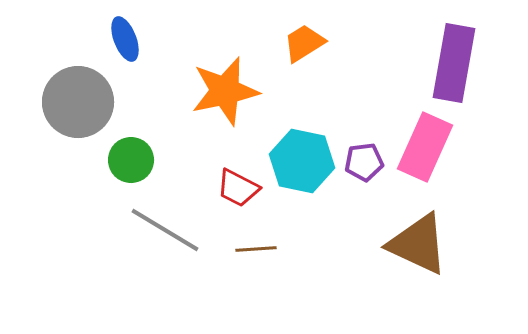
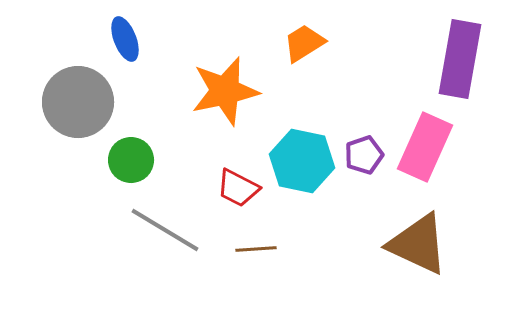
purple rectangle: moved 6 px right, 4 px up
purple pentagon: moved 7 px up; rotated 12 degrees counterclockwise
